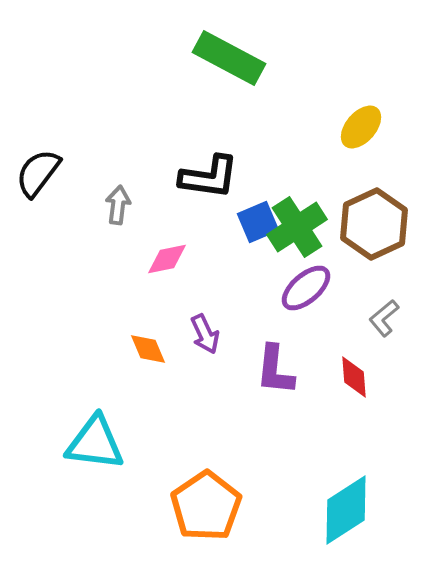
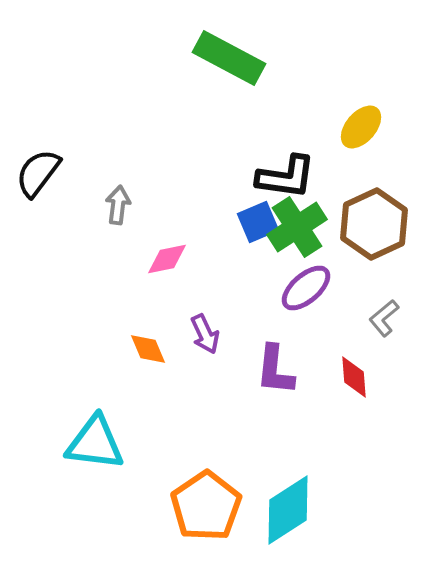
black L-shape: moved 77 px right
cyan diamond: moved 58 px left
